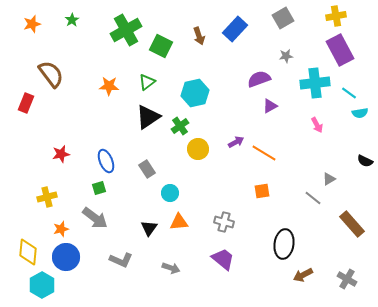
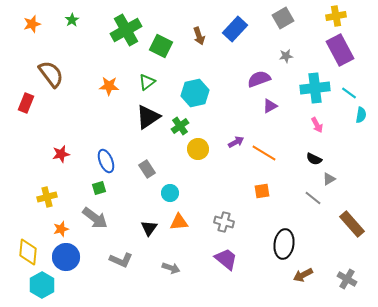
cyan cross at (315, 83): moved 5 px down
cyan semicircle at (360, 113): moved 1 px right, 2 px down; rotated 70 degrees counterclockwise
black semicircle at (365, 161): moved 51 px left, 2 px up
purple trapezoid at (223, 259): moved 3 px right
